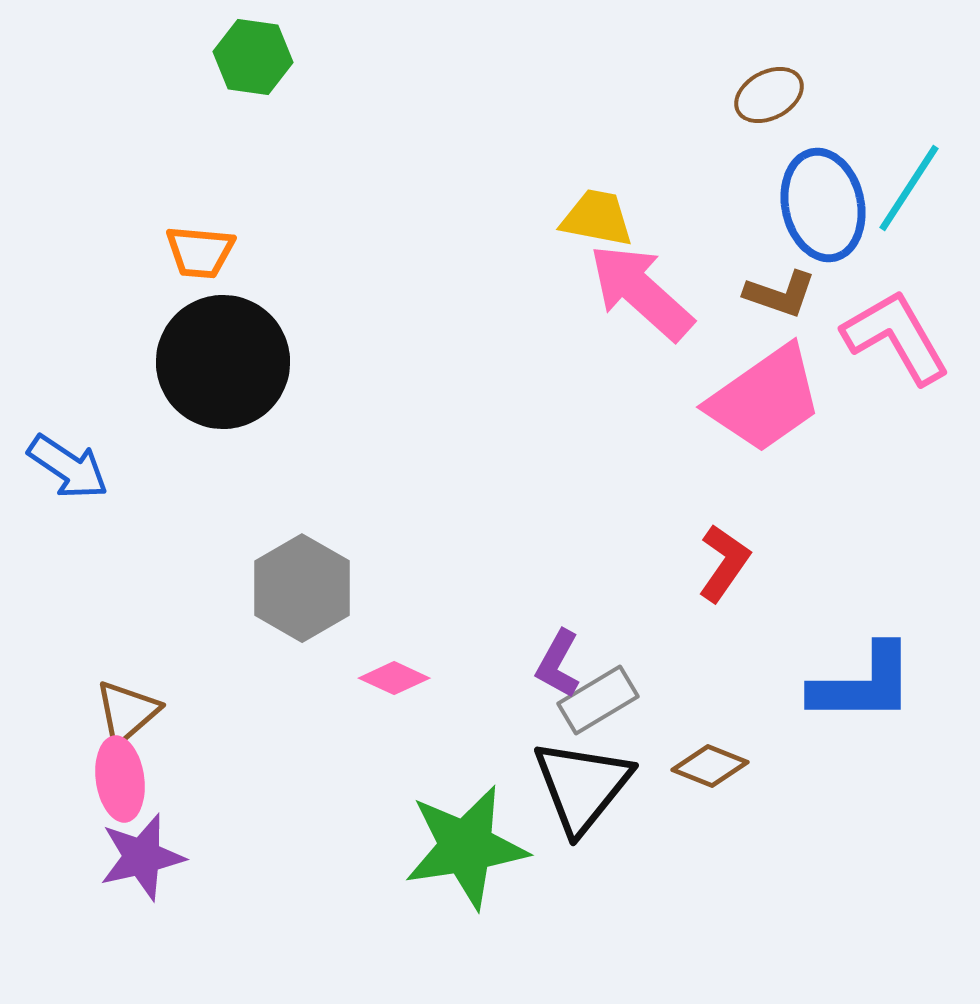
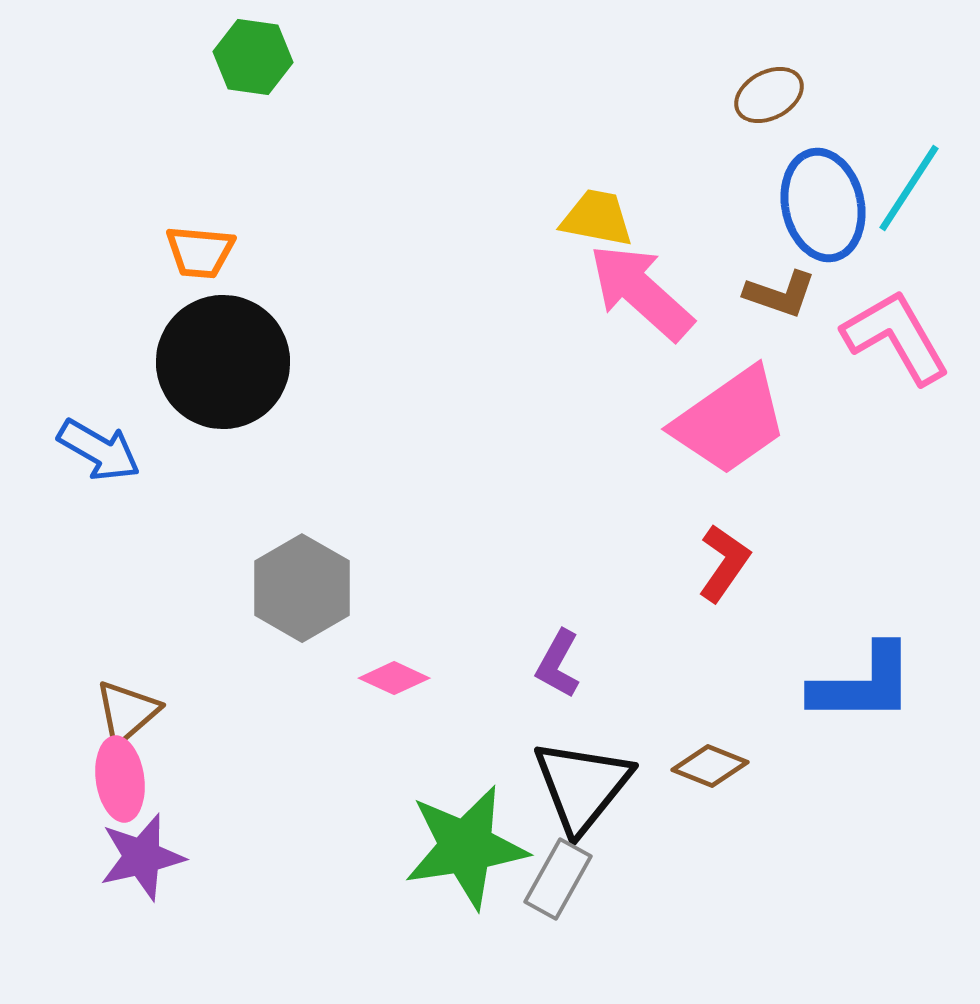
pink trapezoid: moved 35 px left, 22 px down
blue arrow: moved 31 px right, 17 px up; rotated 4 degrees counterclockwise
gray rectangle: moved 40 px left, 179 px down; rotated 30 degrees counterclockwise
